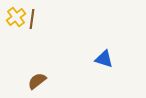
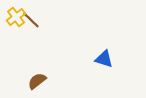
brown line: moved 1 px left, 1 px down; rotated 54 degrees counterclockwise
